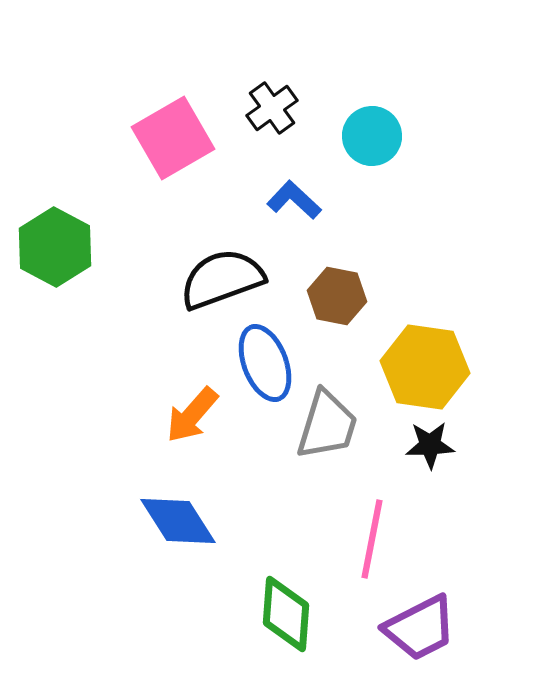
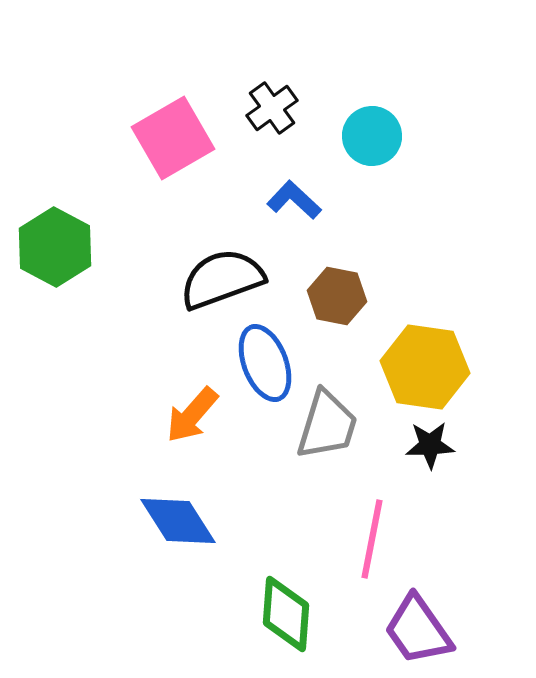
purple trapezoid: moved 2 px left, 2 px down; rotated 82 degrees clockwise
